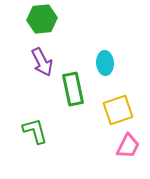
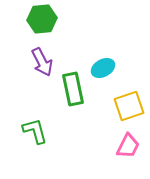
cyan ellipse: moved 2 px left, 5 px down; rotated 65 degrees clockwise
yellow square: moved 11 px right, 4 px up
